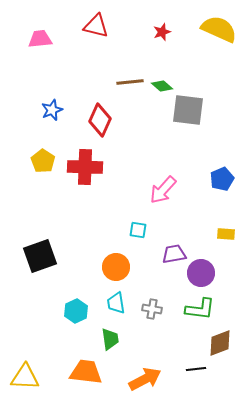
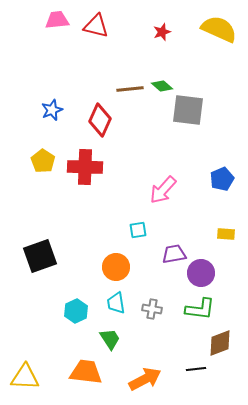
pink trapezoid: moved 17 px right, 19 px up
brown line: moved 7 px down
cyan square: rotated 18 degrees counterclockwise
green trapezoid: rotated 25 degrees counterclockwise
